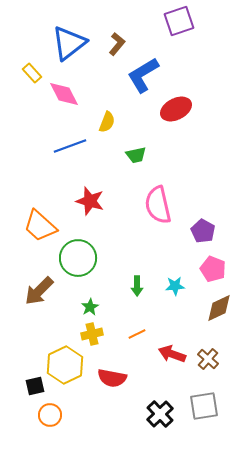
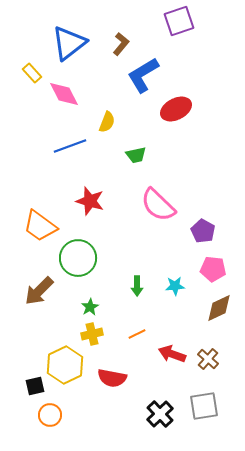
brown L-shape: moved 4 px right
pink semicircle: rotated 33 degrees counterclockwise
orange trapezoid: rotated 6 degrees counterclockwise
pink pentagon: rotated 15 degrees counterclockwise
